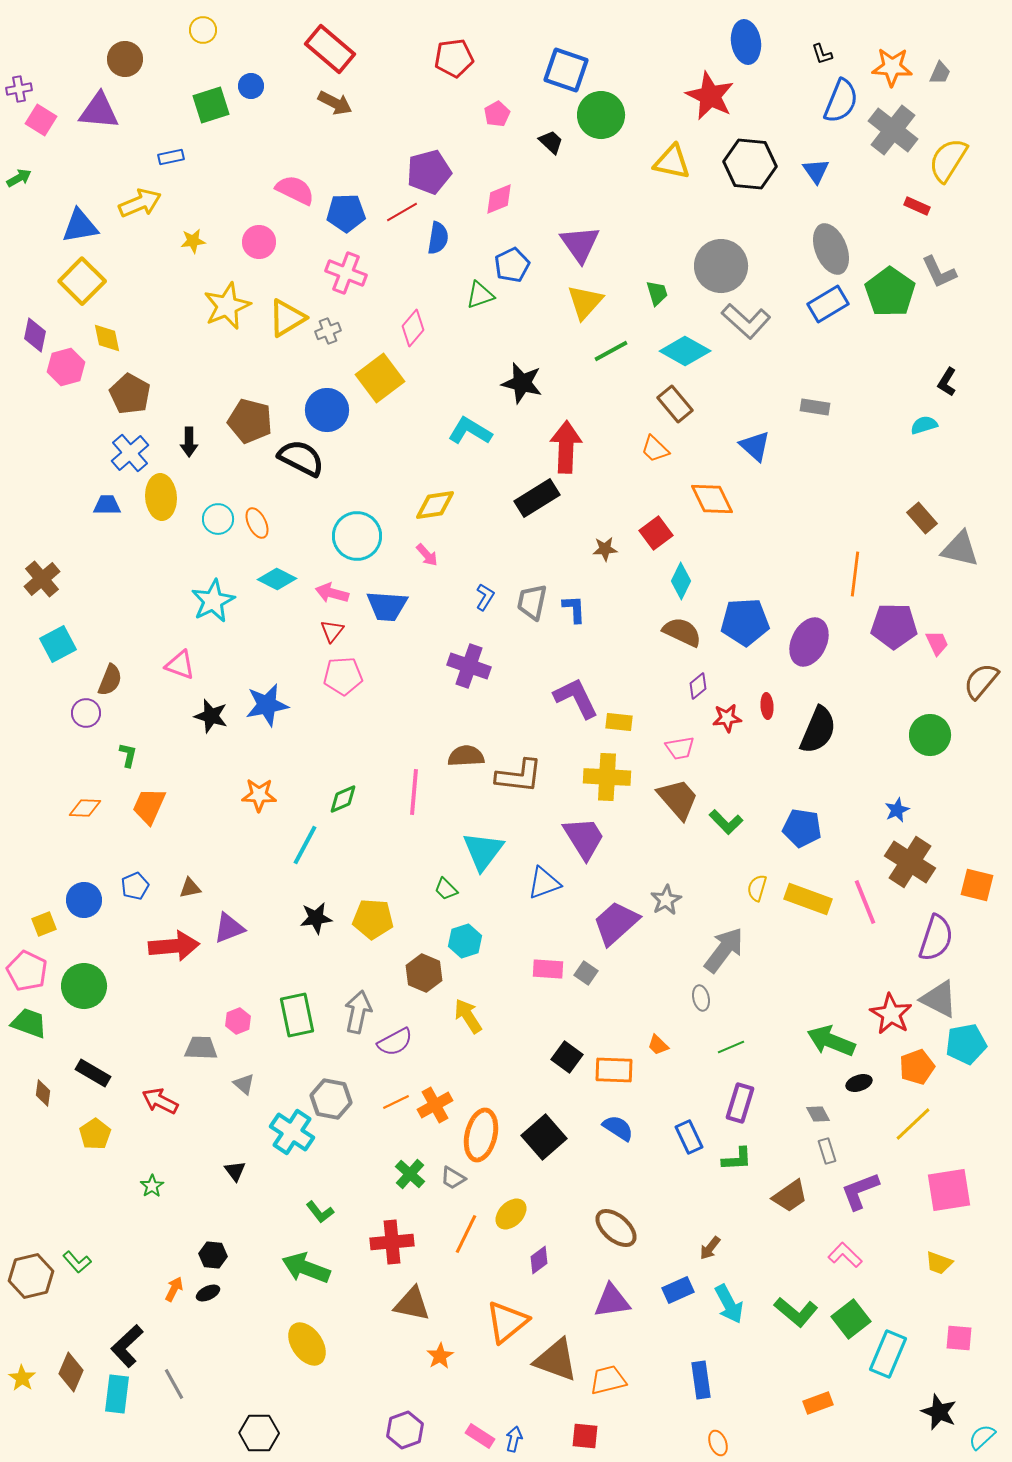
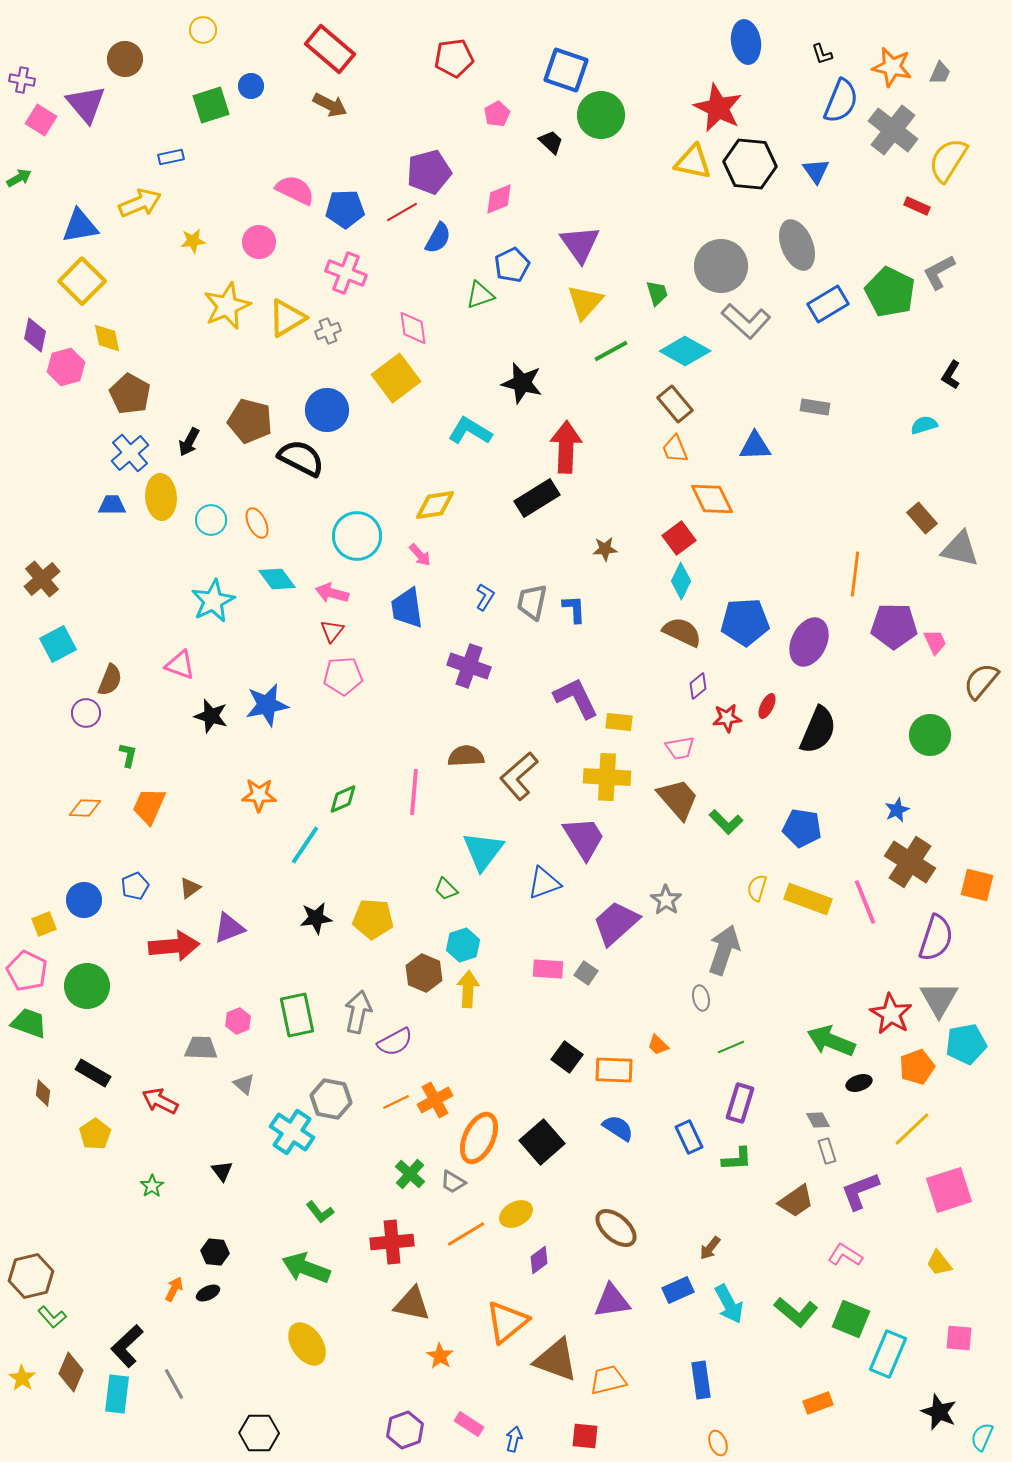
orange star at (892, 67): rotated 9 degrees clockwise
purple cross at (19, 89): moved 3 px right, 9 px up; rotated 20 degrees clockwise
red star at (710, 96): moved 8 px right, 12 px down
brown arrow at (335, 103): moved 5 px left, 2 px down
purple triangle at (99, 111): moved 13 px left, 7 px up; rotated 45 degrees clockwise
yellow triangle at (672, 162): moved 21 px right
blue pentagon at (346, 213): moved 1 px left, 4 px up
blue semicircle at (438, 238): rotated 20 degrees clockwise
gray ellipse at (831, 249): moved 34 px left, 4 px up
gray L-shape at (939, 272): rotated 87 degrees clockwise
green pentagon at (890, 292): rotated 9 degrees counterclockwise
pink diamond at (413, 328): rotated 48 degrees counterclockwise
yellow square at (380, 378): moved 16 px right
black L-shape at (947, 382): moved 4 px right, 7 px up
black arrow at (189, 442): rotated 28 degrees clockwise
blue triangle at (755, 446): rotated 44 degrees counterclockwise
orange trapezoid at (655, 449): moved 20 px right; rotated 24 degrees clockwise
blue trapezoid at (107, 505): moved 5 px right
cyan circle at (218, 519): moved 7 px left, 1 px down
red square at (656, 533): moved 23 px right, 5 px down
pink arrow at (427, 555): moved 7 px left
cyan diamond at (277, 579): rotated 27 degrees clockwise
blue trapezoid at (387, 606): moved 20 px right, 2 px down; rotated 78 degrees clockwise
pink trapezoid at (937, 643): moved 2 px left, 1 px up
red ellipse at (767, 706): rotated 30 degrees clockwise
brown L-shape at (519, 776): rotated 132 degrees clockwise
cyan line at (305, 845): rotated 6 degrees clockwise
brown triangle at (190, 888): rotated 25 degrees counterclockwise
gray star at (666, 900): rotated 8 degrees counterclockwise
cyan hexagon at (465, 941): moved 2 px left, 4 px down
gray arrow at (724, 950): rotated 18 degrees counterclockwise
green circle at (84, 986): moved 3 px right
gray triangle at (939, 999): rotated 33 degrees clockwise
yellow arrow at (468, 1016): moved 27 px up; rotated 36 degrees clockwise
orange cross at (435, 1105): moved 5 px up
gray diamond at (818, 1114): moved 6 px down
yellow line at (913, 1124): moved 1 px left, 5 px down
orange ellipse at (481, 1135): moved 2 px left, 3 px down; rotated 12 degrees clockwise
black square at (544, 1137): moved 2 px left, 5 px down
black triangle at (235, 1171): moved 13 px left
gray trapezoid at (453, 1178): moved 4 px down
pink square at (949, 1190): rotated 9 degrees counterclockwise
brown trapezoid at (790, 1196): moved 6 px right, 5 px down
yellow ellipse at (511, 1214): moved 5 px right; rotated 16 degrees clockwise
orange line at (466, 1234): rotated 33 degrees clockwise
black hexagon at (213, 1255): moved 2 px right, 3 px up
pink L-shape at (845, 1255): rotated 12 degrees counterclockwise
green L-shape at (77, 1262): moved 25 px left, 55 px down
yellow trapezoid at (939, 1263): rotated 32 degrees clockwise
green square at (851, 1319): rotated 30 degrees counterclockwise
orange star at (440, 1356): rotated 8 degrees counterclockwise
pink rectangle at (480, 1436): moved 11 px left, 12 px up
cyan semicircle at (982, 1437): rotated 24 degrees counterclockwise
